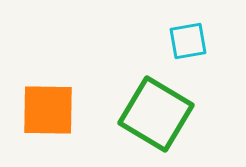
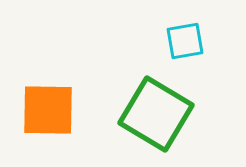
cyan square: moved 3 px left
